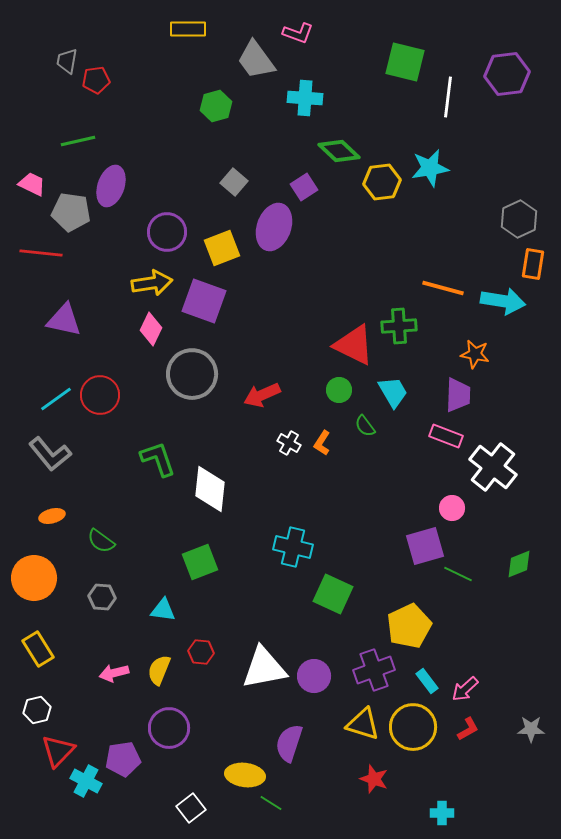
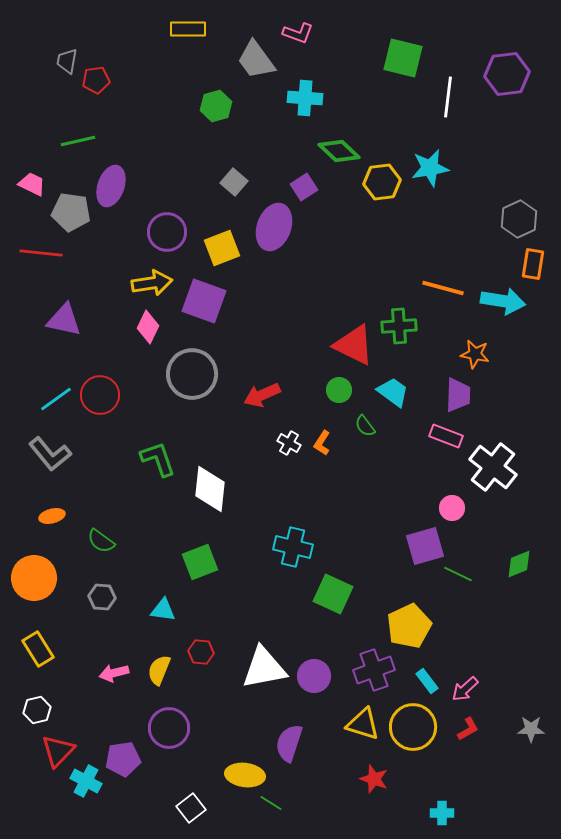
green square at (405, 62): moved 2 px left, 4 px up
pink diamond at (151, 329): moved 3 px left, 2 px up
cyan trapezoid at (393, 392): rotated 24 degrees counterclockwise
